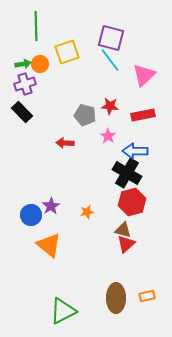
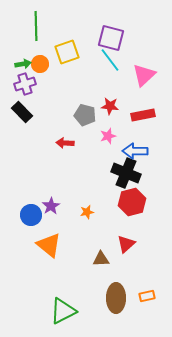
pink star: rotated 21 degrees clockwise
black cross: moved 1 px left; rotated 8 degrees counterclockwise
brown triangle: moved 22 px left, 29 px down; rotated 18 degrees counterclockwise
